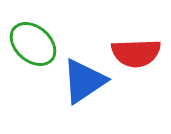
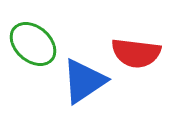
red semicircle: rotated 9 degrees clockwise
